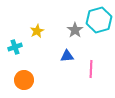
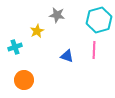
gray star: moved 18 px left, 15 px up; rotated 28 degrees counterclockwise
blue triangle: rotated 24 degrees clockwise
pink line: moved 3 px right, 19 px up
